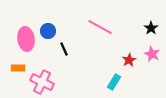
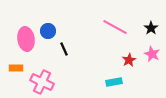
pink line: moved 15 px right
orange rectangle: moved 2 px left
cyan rectangle: rotated 49 degrees clockwise
